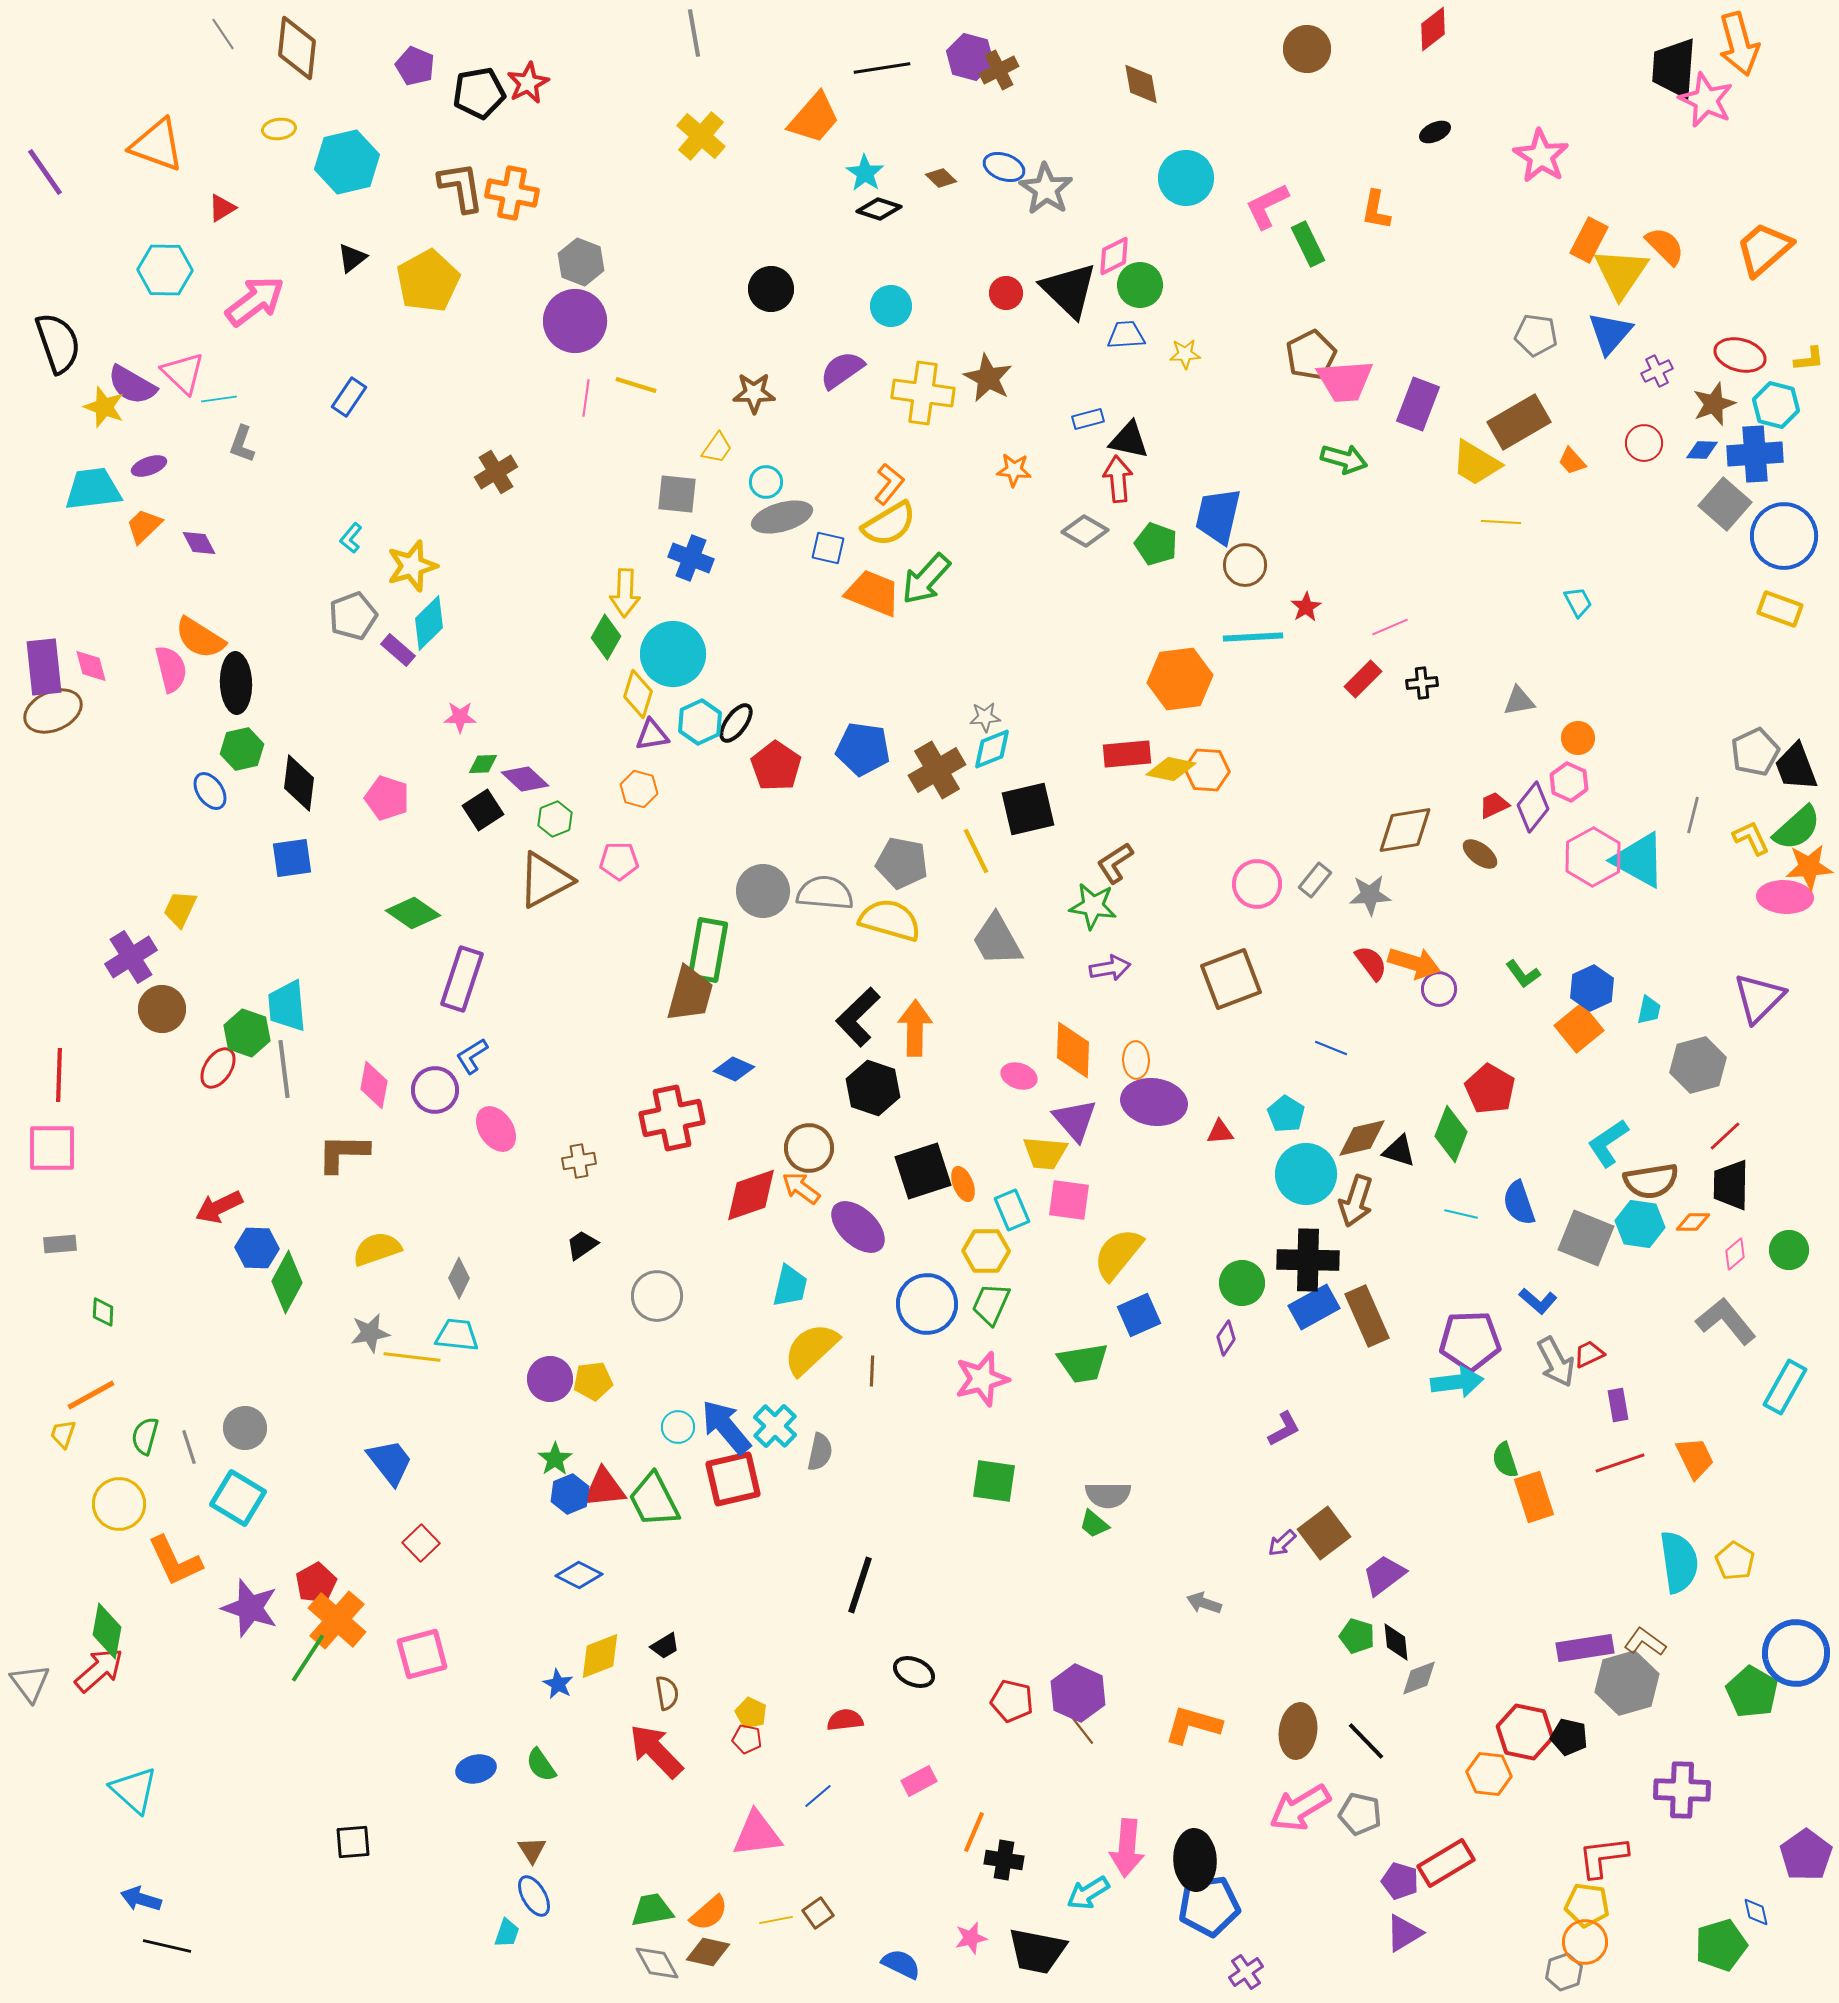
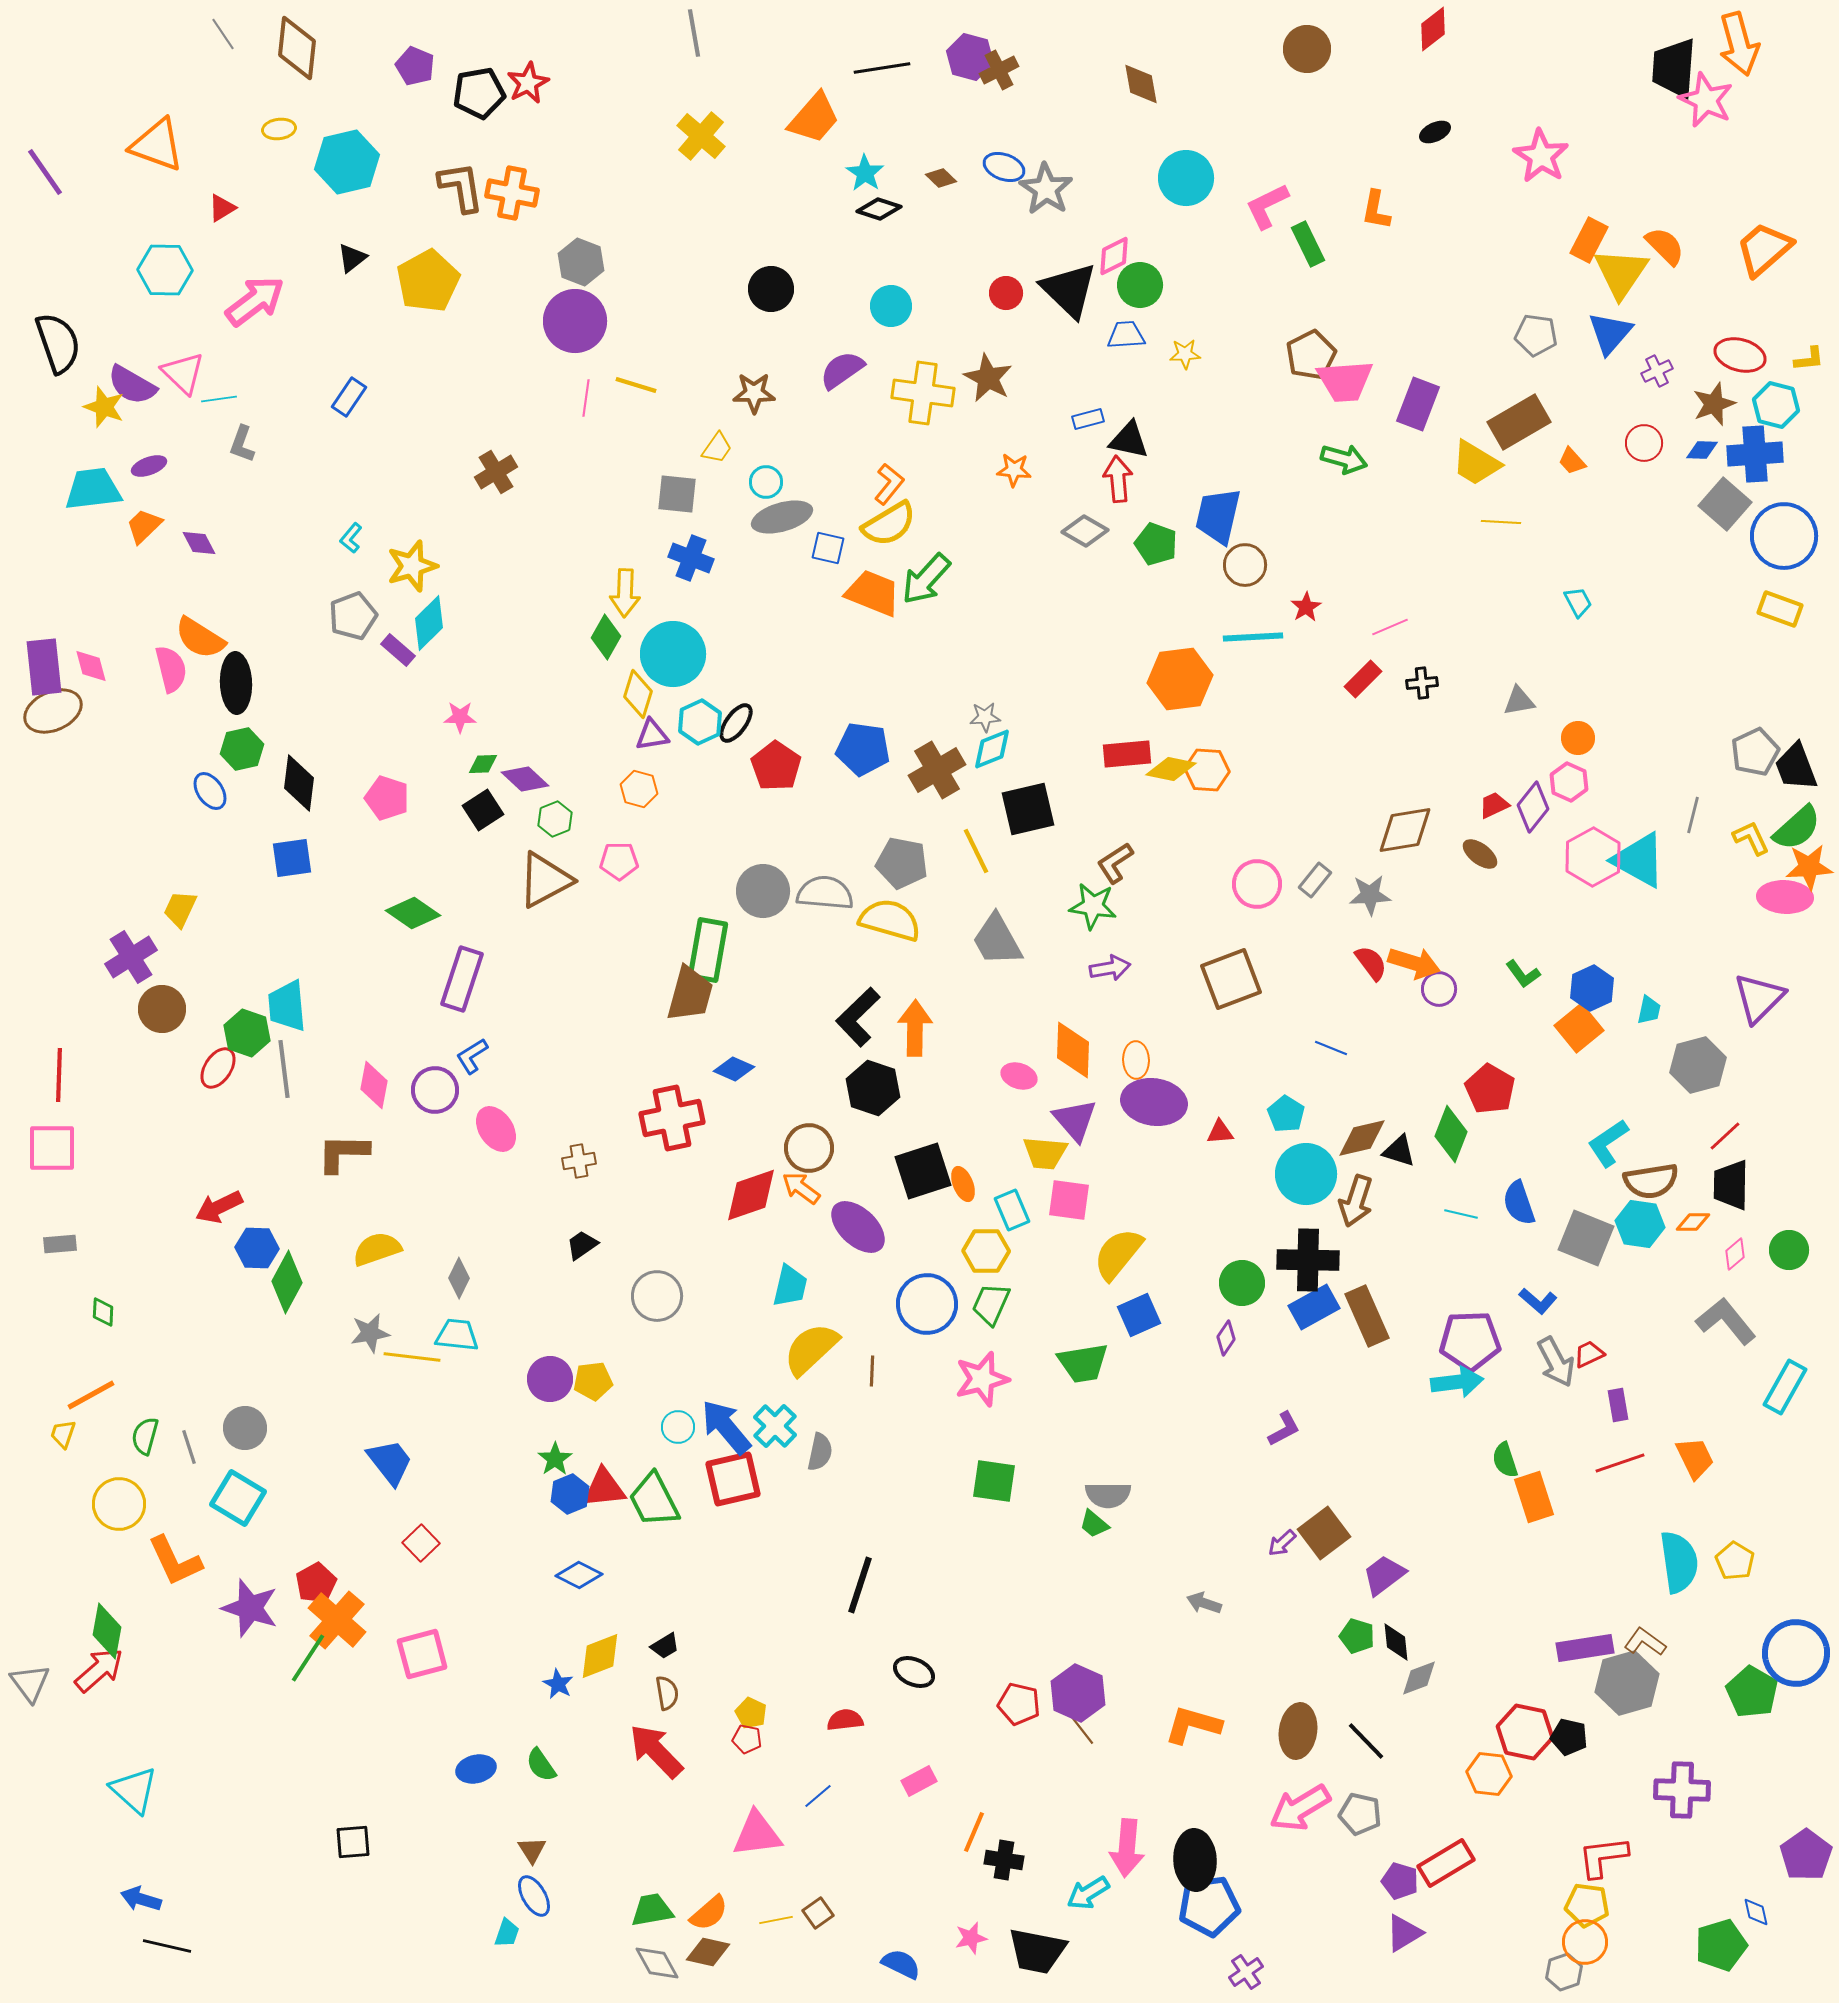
red pentagon at (1012, 1701): moved 7 px right, 3 px down
